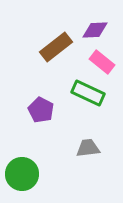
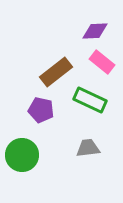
purple diamond: moved 1 px down
brown rectangle: moved 25 px down
green rectangle: moved 2 px right, 7 px down
purple pentagon: rotated 15 degrees counterclockwise
green circle: moved 19 px up
